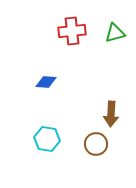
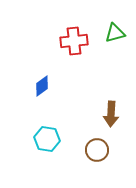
red cross: moved 2 px right, 10 px down
blue diamond: moved 4 px left, 4 px down; rotated 40 degrees counterclockwise
brown circle: moved 1 px right, 6 px down
